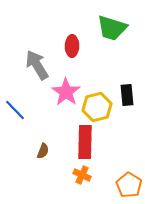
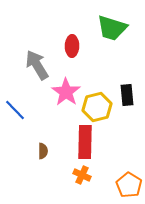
brown semicircle: rotated 21 degrees counterclockwise
